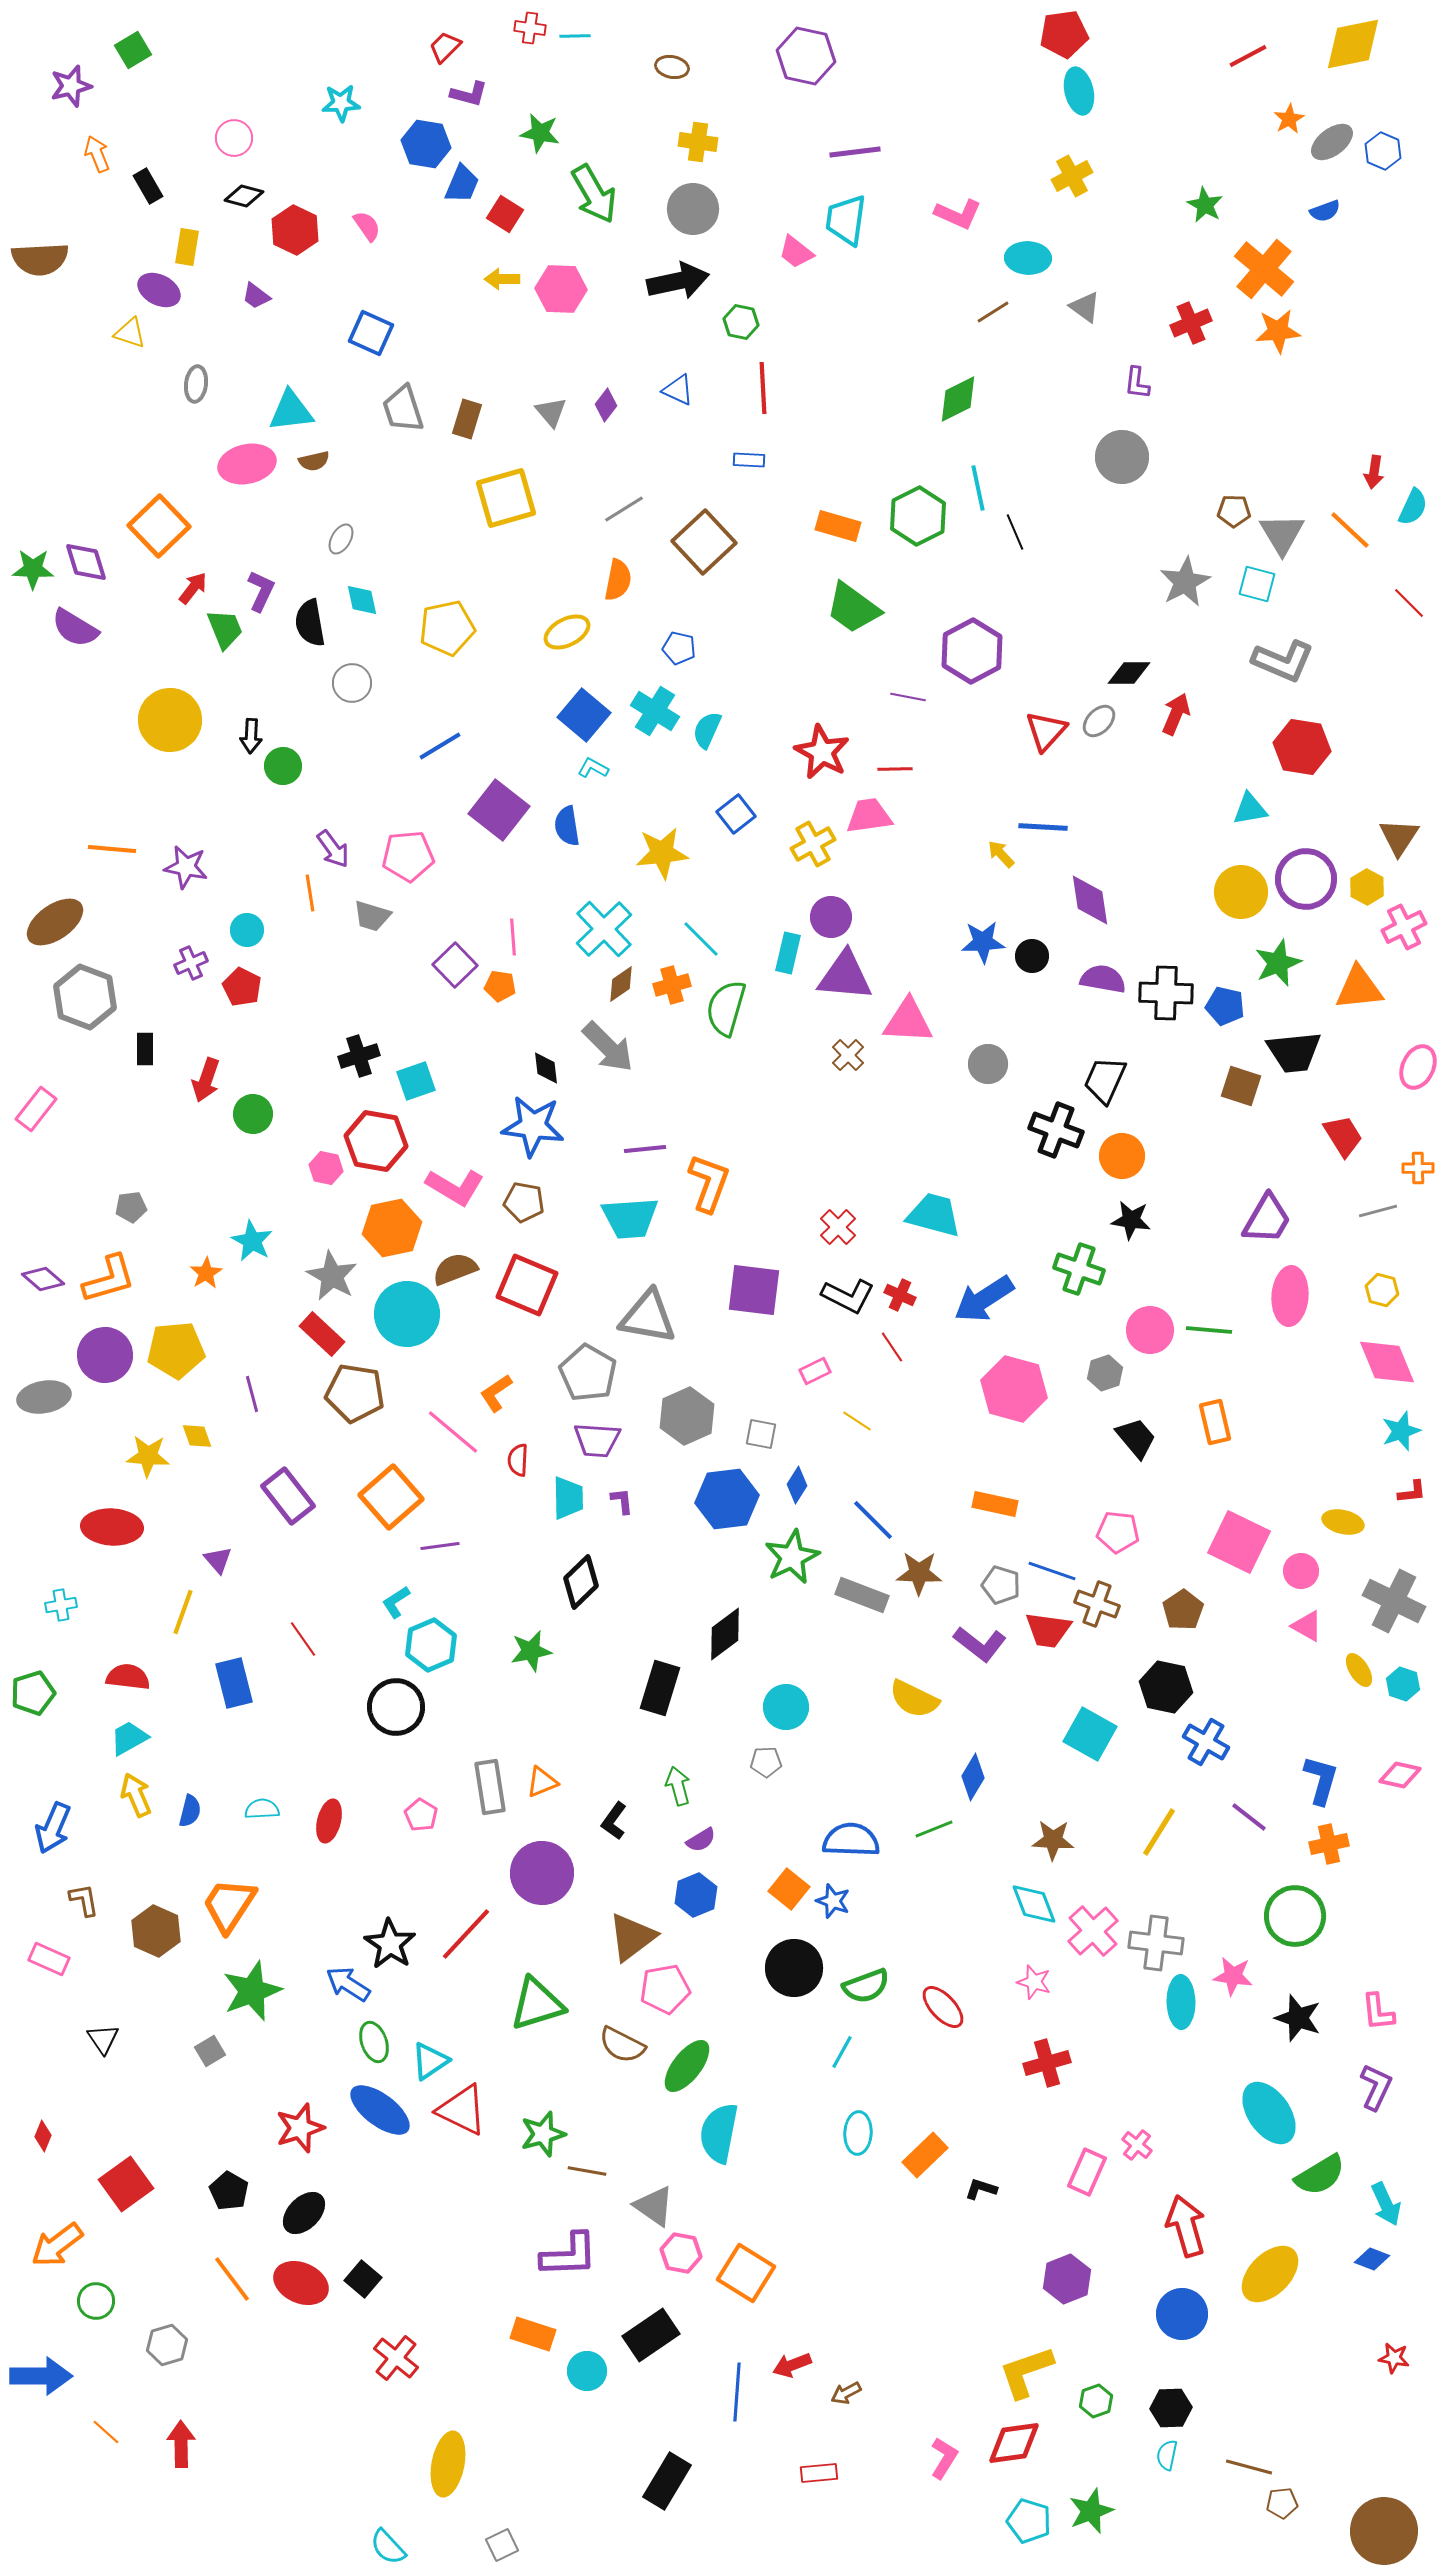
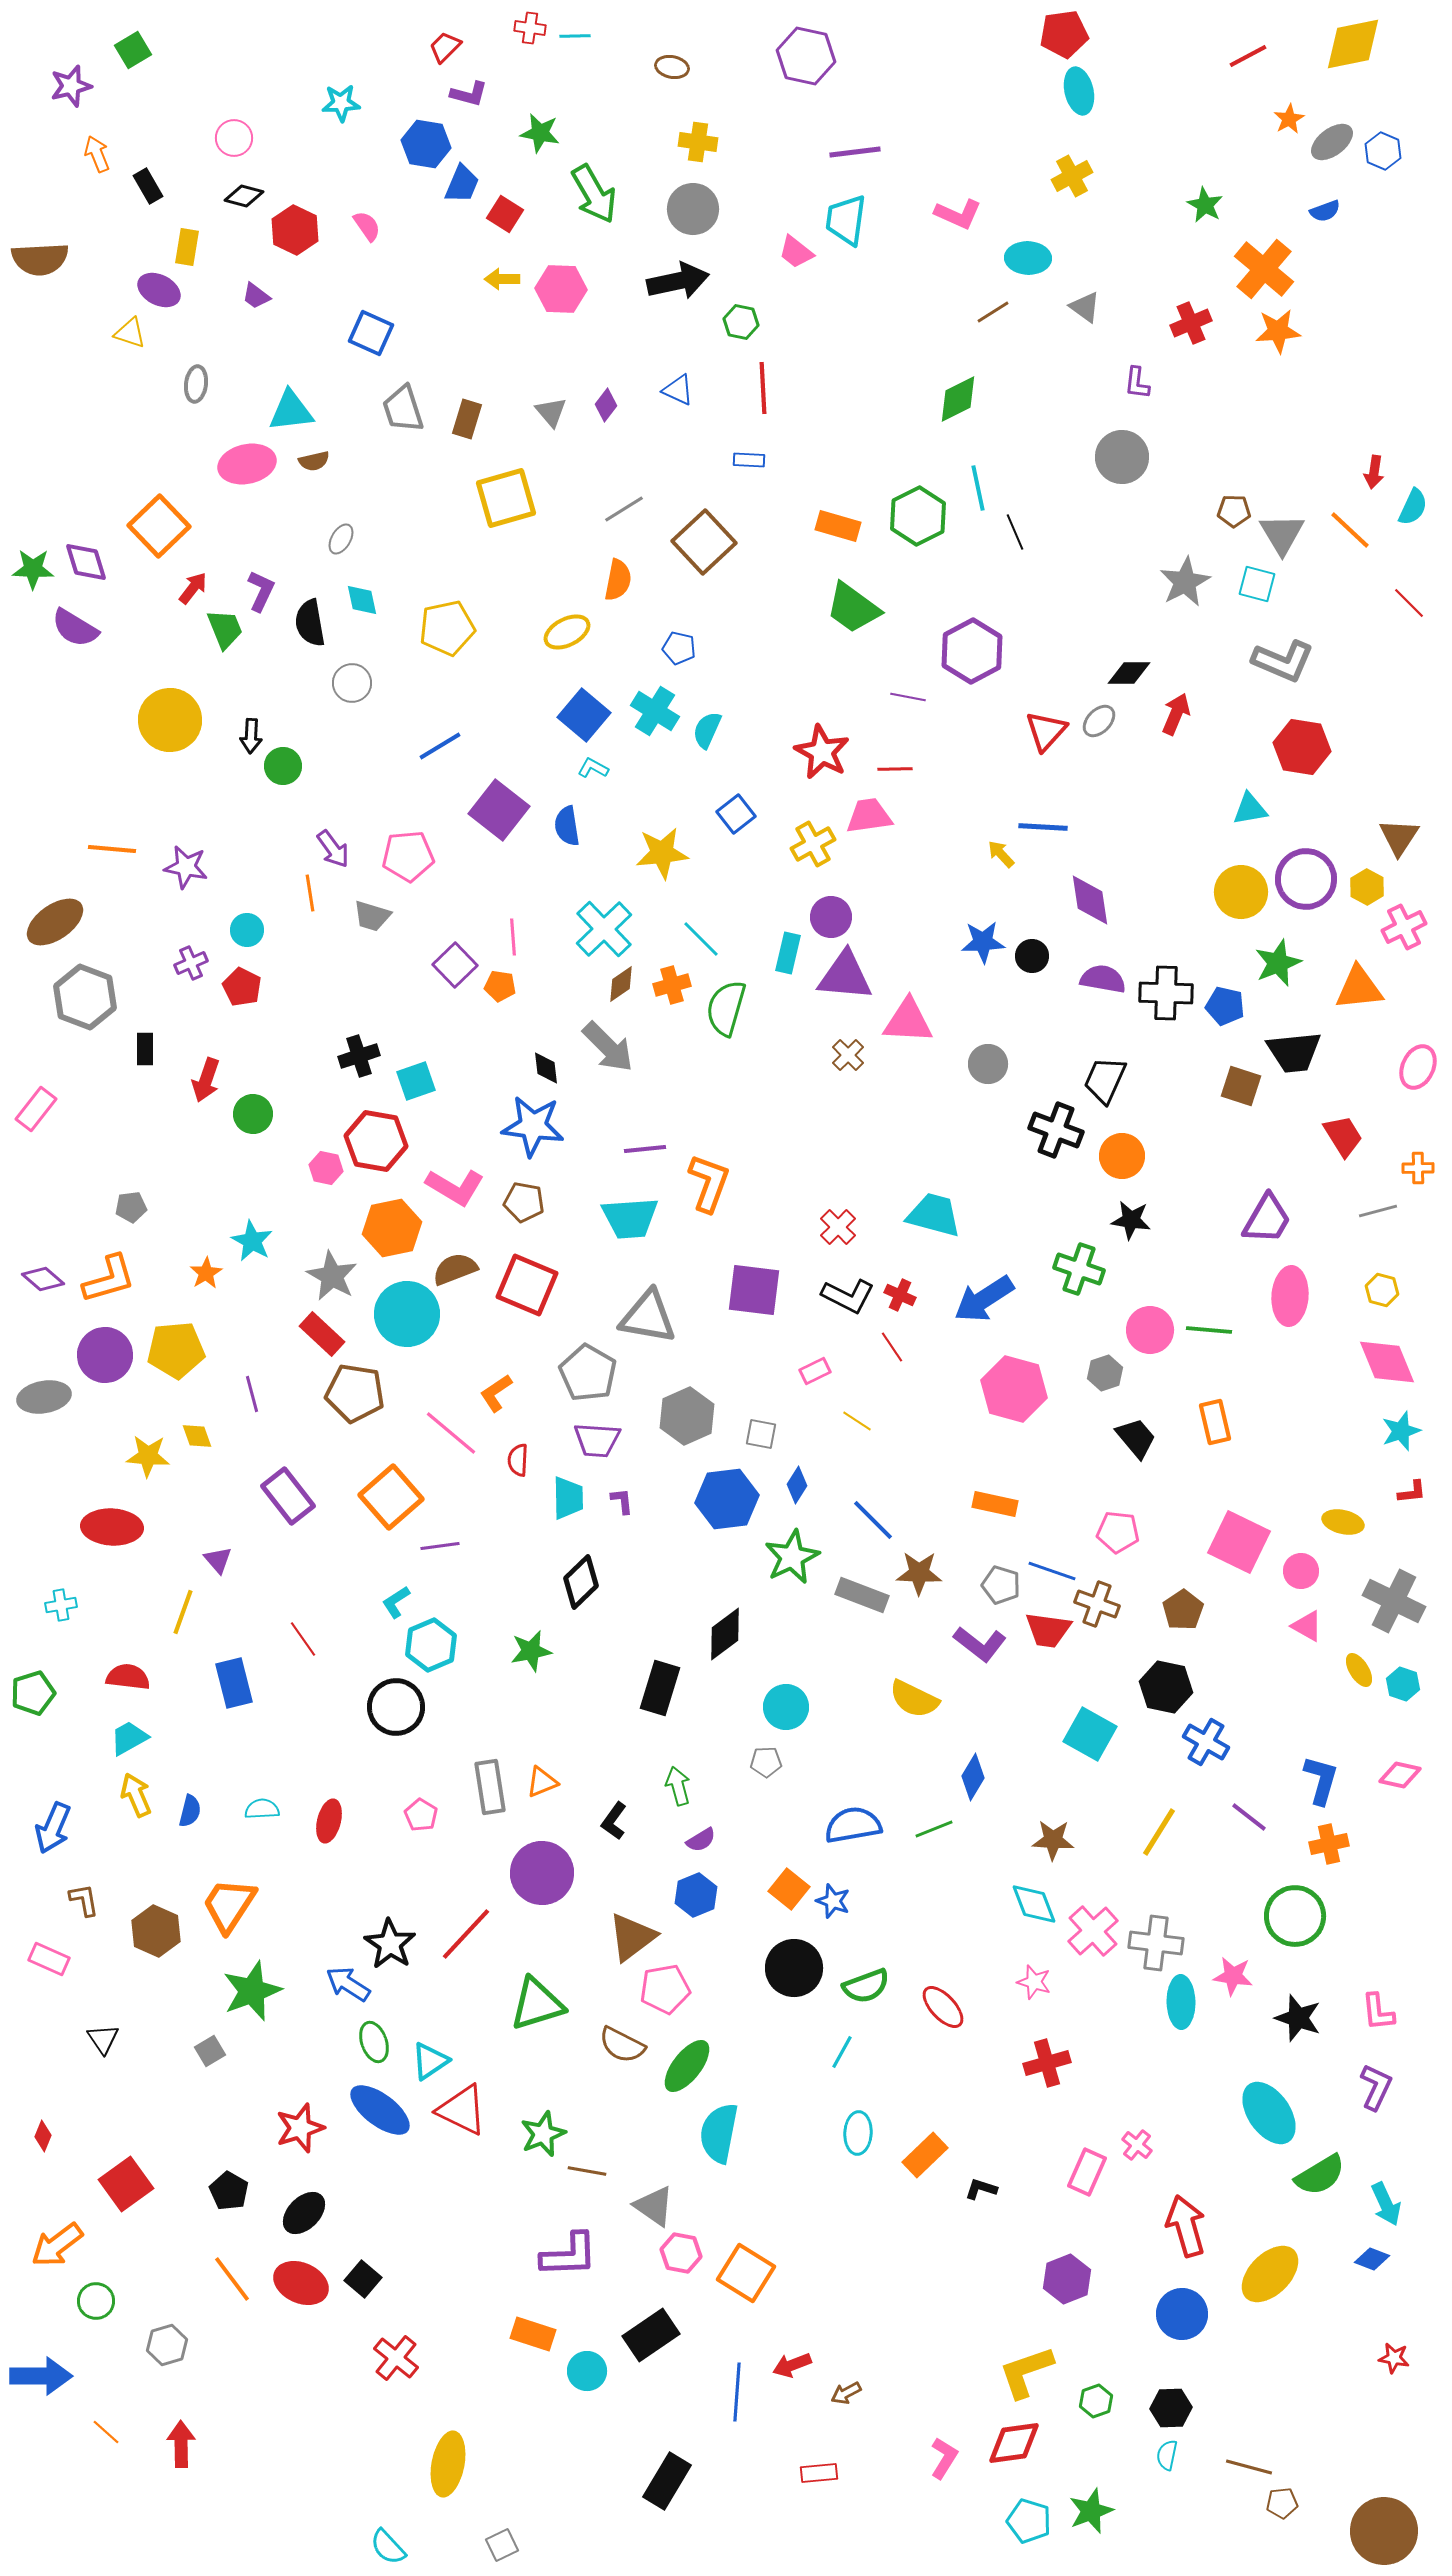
pink line at (453, 1432): moved 2 px left, 1 px down
blue semicircle at (851, 1840): moved 2 px right, 15 px up; rotated 12 degrees counterclockwise
green star at (543, 2134): rotated 6 degrees counterclockwise
